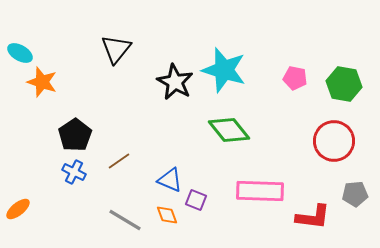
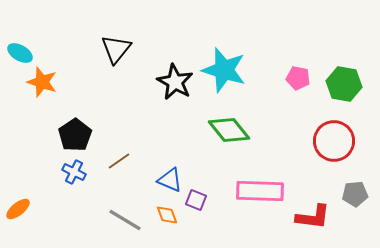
pink pentagon: moved 3 px right
